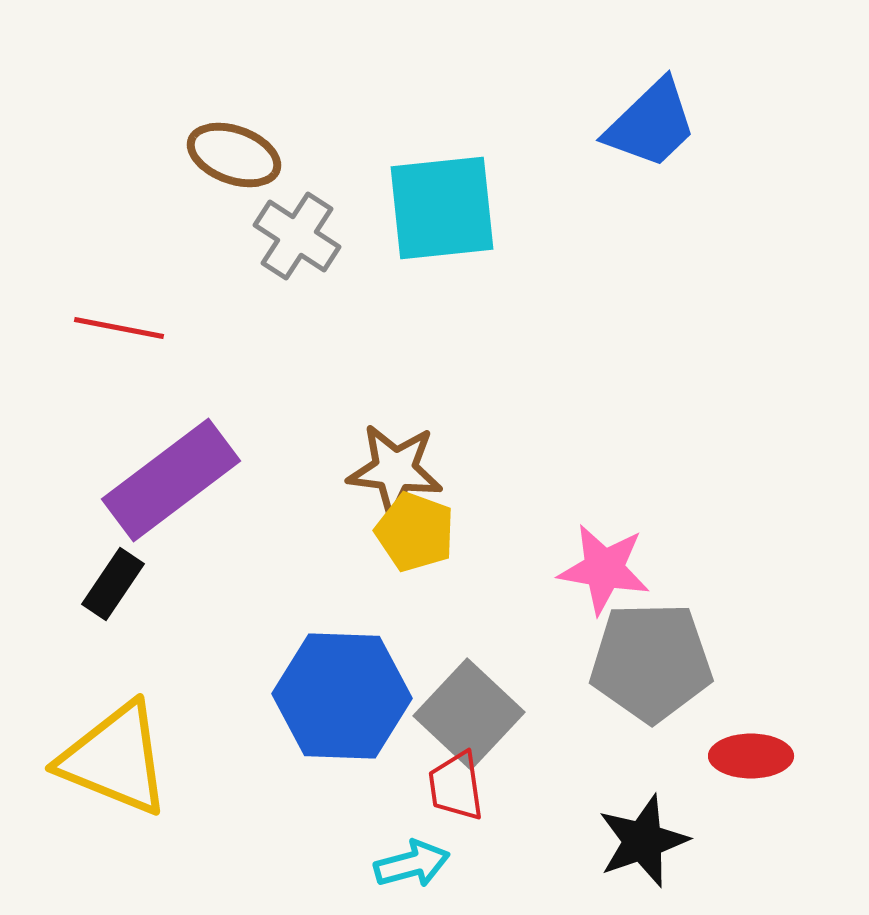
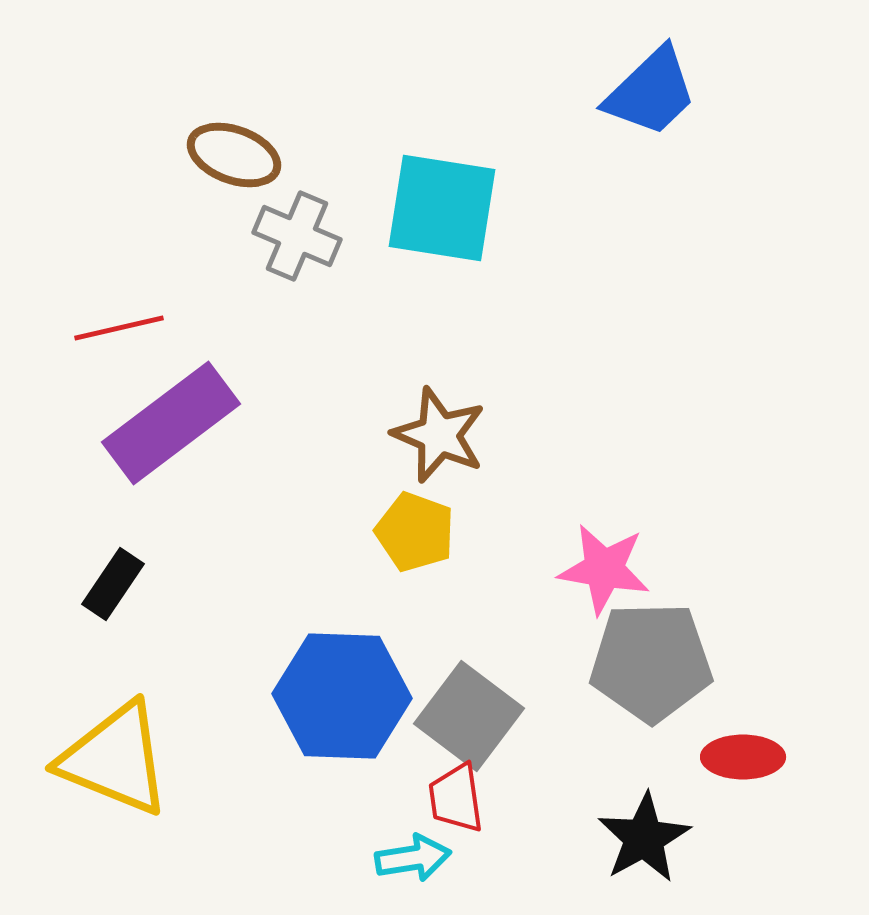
blue trapezoid: moved 32 px up
cyan square: rotated 15 degrees clockwise
gray cross: rotated 10 degrees counterclockwise
red line: rotated 24 degrees counterclockwise
brown star: moved 44 px right, 35 px up; rotated 16 degrees clockwise
purple rectangle: moved 57 px up
gray square: moved 2 px down; rotated 6 degrees counterclockwise
red ellipse: moved 8 px left, 1 px down
red trapezoid: moved 12 px down
black star: moved 1 px right, 3 px up; rotated 10 degrees counterclockwise
cyan arrow: moved 1 px right, 6 px up; rotated 6 degrees clockwise
